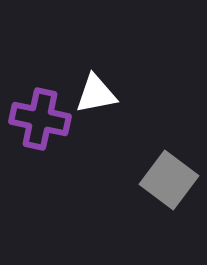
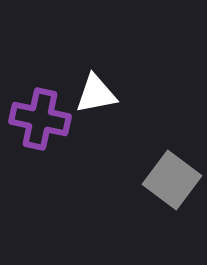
gray square: moved 3 px right
